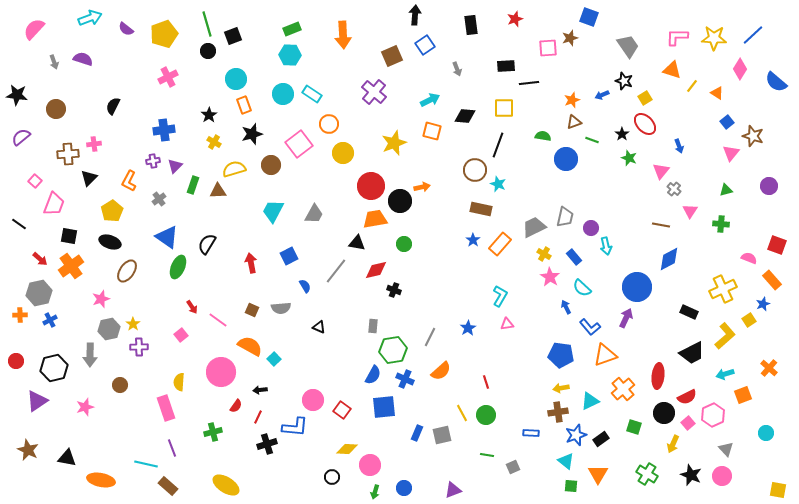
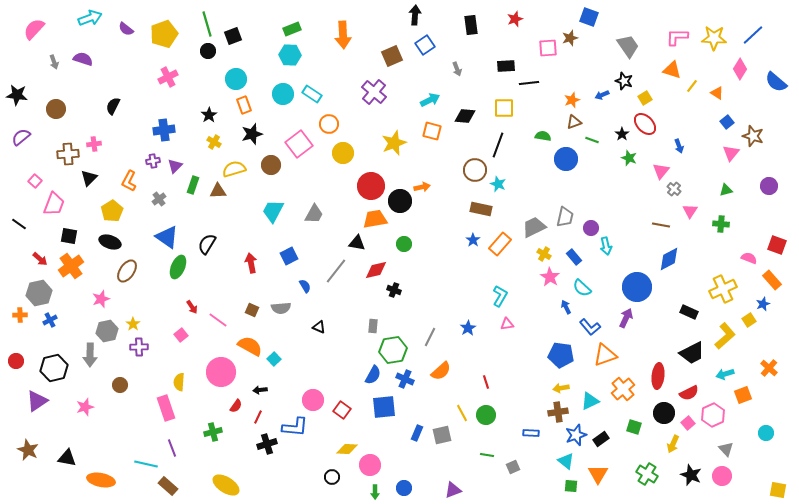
gray hexagon at (109, 329): moved 2 px left, 2 px down
red semicircle at (687, 397): moved 2 px right, 4 px up
green arrow at (375, 492): rotated 16 degrees counterclockwise
